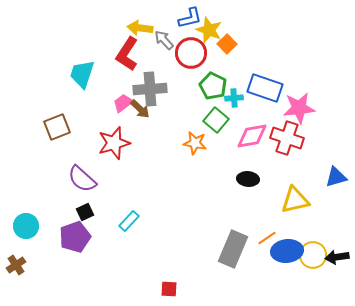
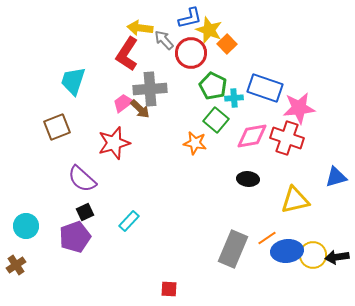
cyan trapezoid: moved 9 px left, 7 px down
